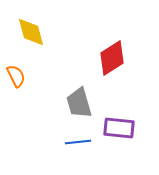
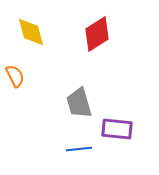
red diamond: moved 15 px left, 24 px up
orange semicircle: moved 1 px left
purple rectangle: moved 2 px left, 1 px down
blue line: moved 1 px right, 7 px down
